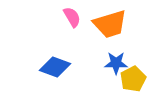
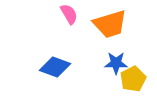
pink semicircle: moved 3 px left, 3 px up
